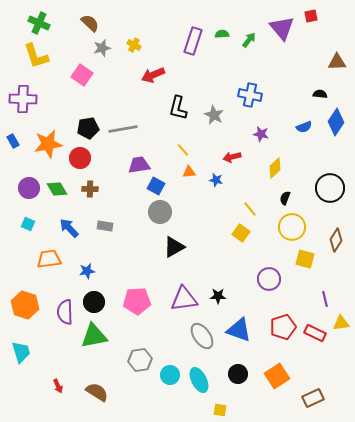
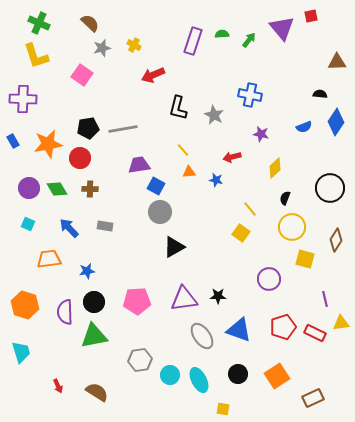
yellow square at (220, 410): moved 3 px right, 1 px up
